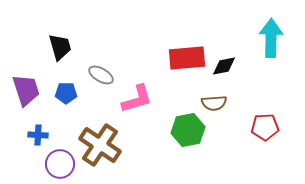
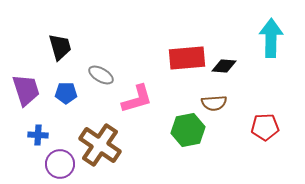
black diamond: rotated 15 degrees clockwise
